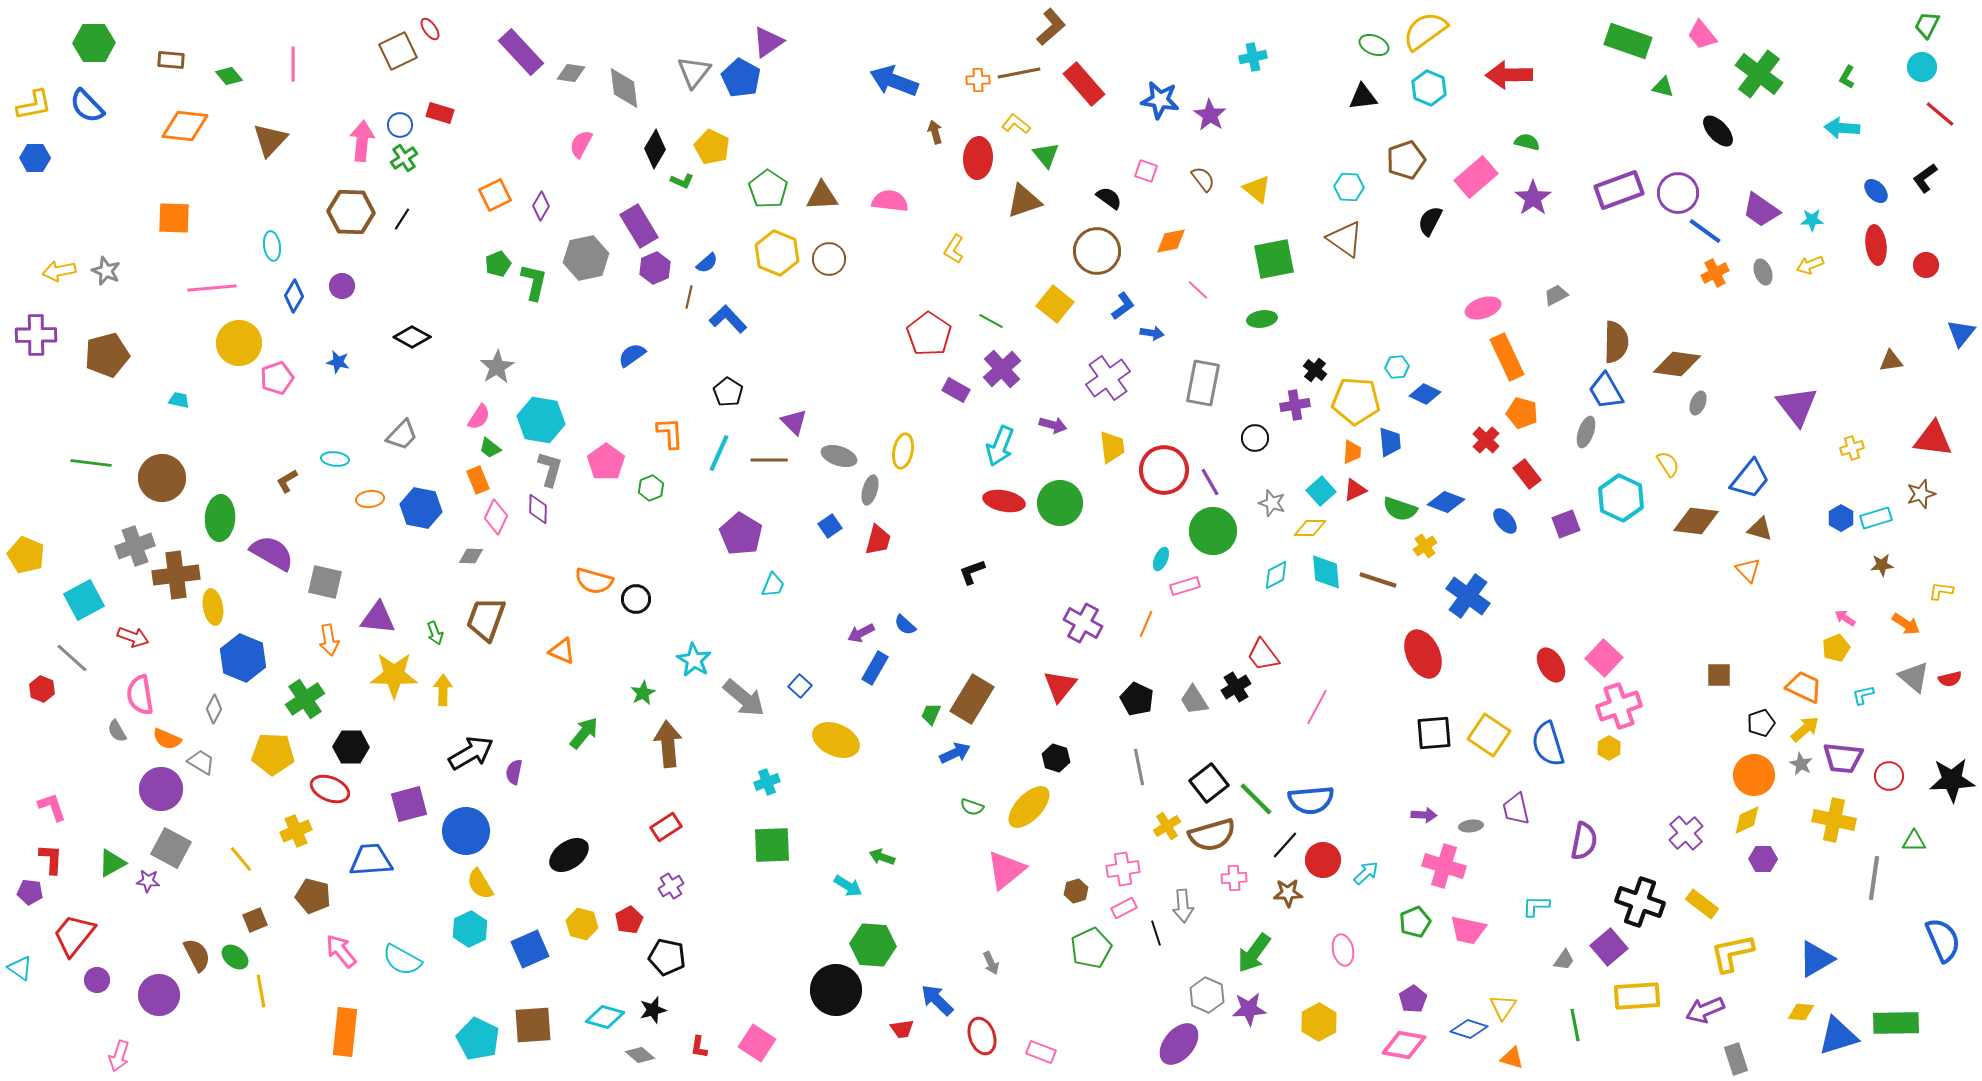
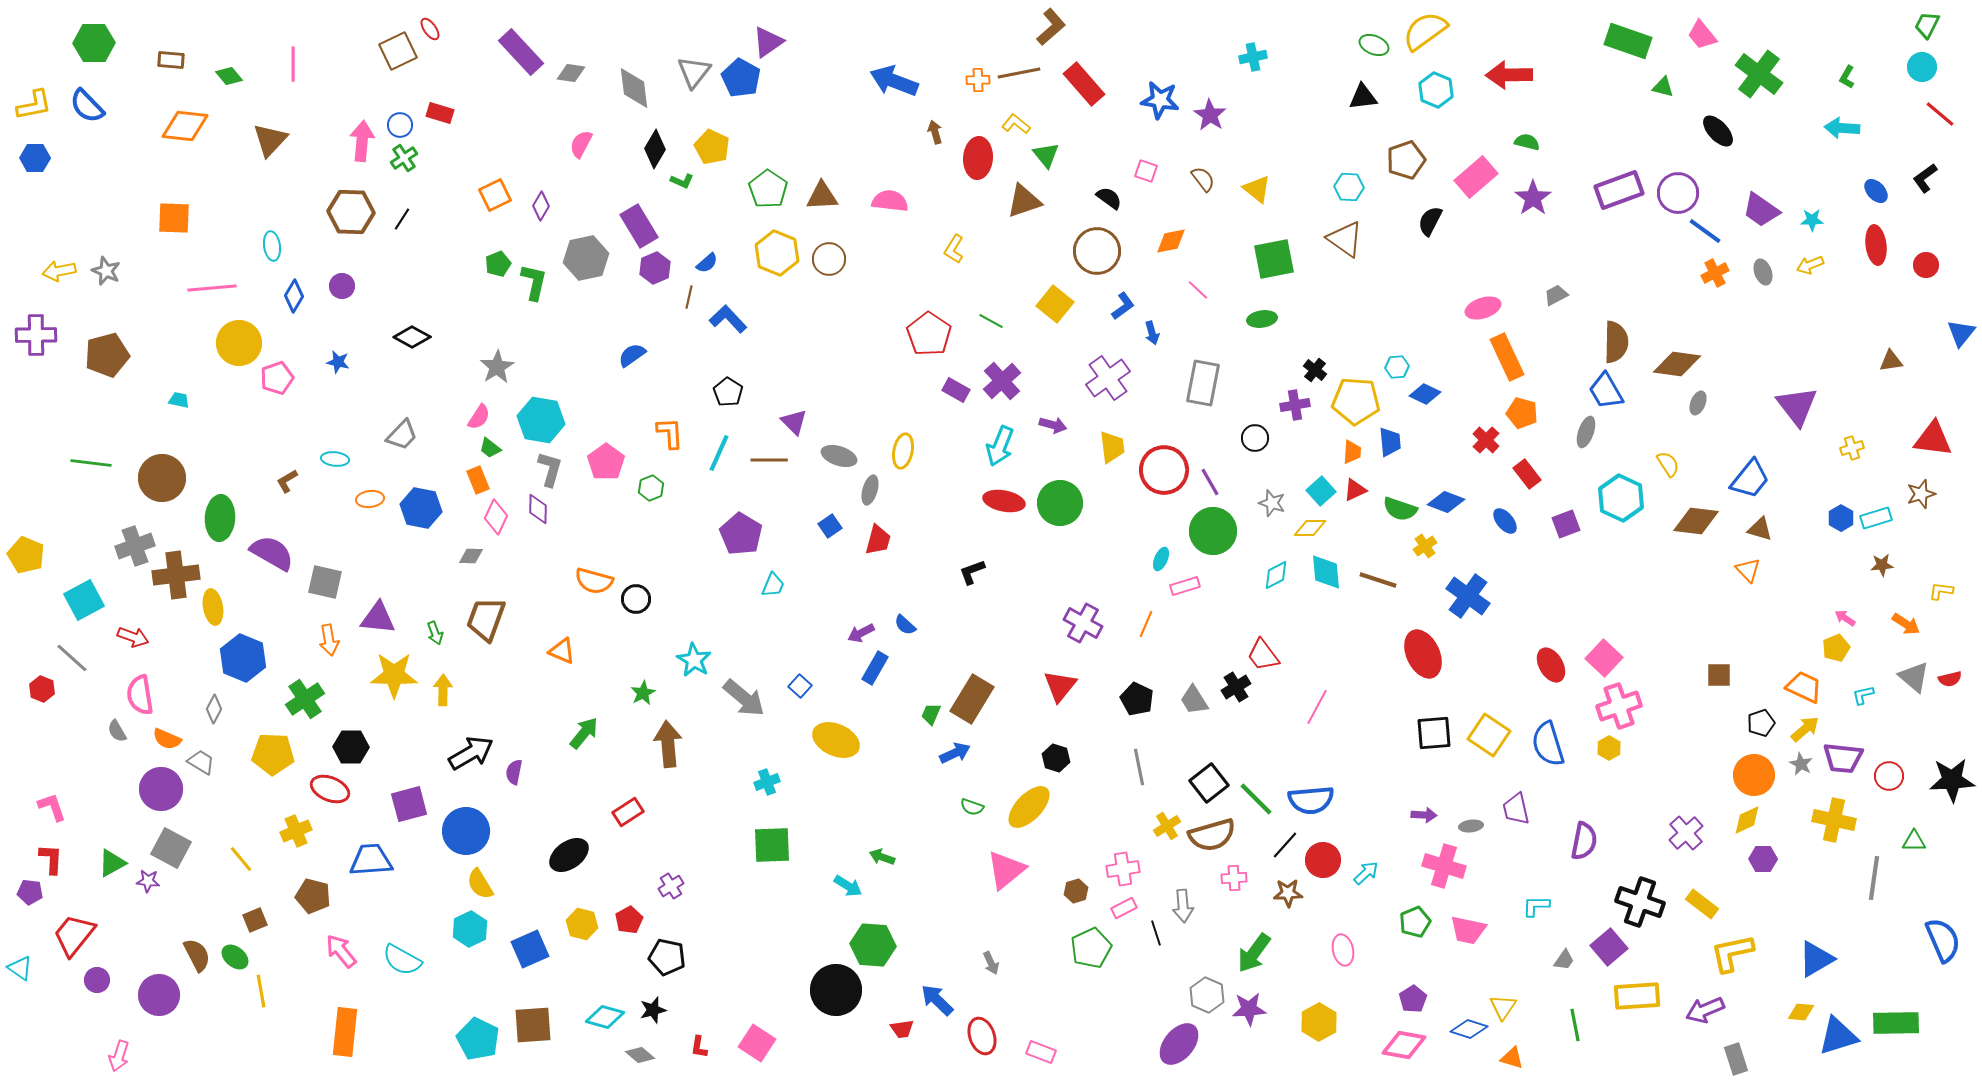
gray diamond at (624, 88): moved 10 px right
cyan hexagon at (1429, 88): moved 7 px right, 2 px down
blue arrow at (1152, 333): rotated 65 degrees clockwise
purple cross at (1002, 369): moved 12 px down
red rectangle at (666, 827): moved 38 px left, 15 px up
